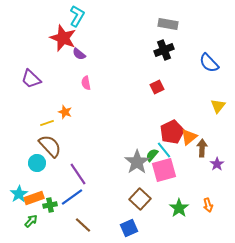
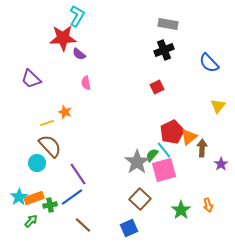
red star: rotated 24 degrees counterclockwise
purple star: moved 4 px right
cyan star: moved 3 px down
green star: moved 2 px right, 2 px down
